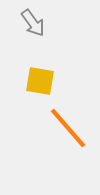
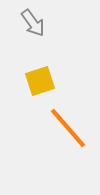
yellow square: rotated 28 degrees counterclockwise
